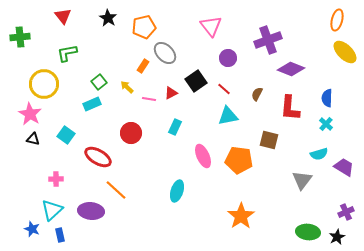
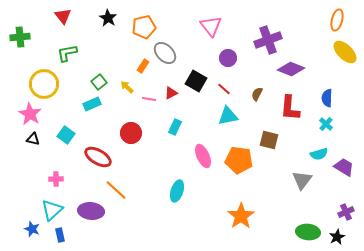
black square at (196, 81): rotated 25 degrees counterclockwise
